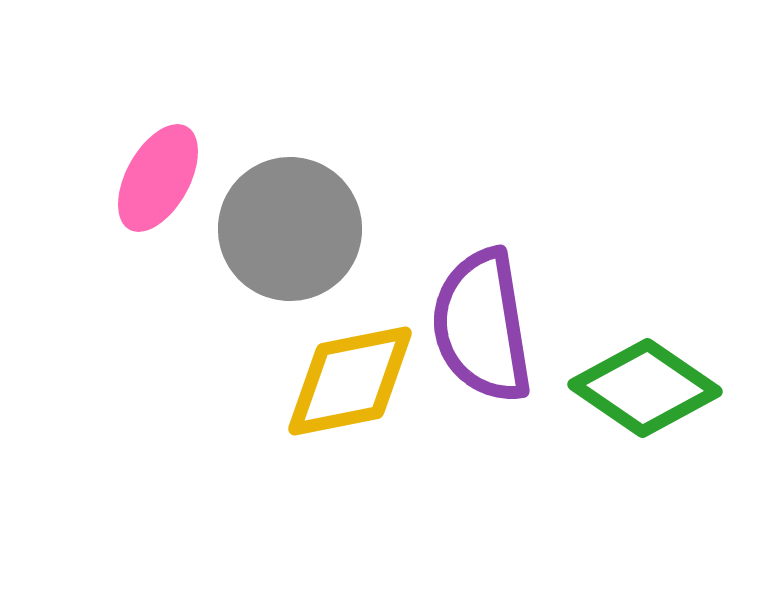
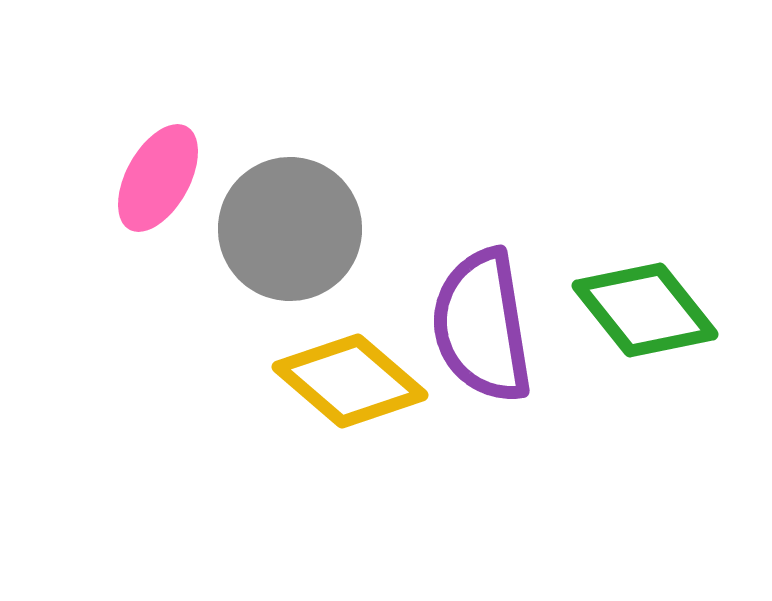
yellow diamond: rotated 52 degrees clockwise
green diamond: moved 78 px up; rotated 17 degrees clockwise
